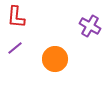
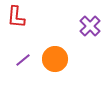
purple cross: rotated 15 degrees clockwise
purple line: moved 8 px right, 12 px down
